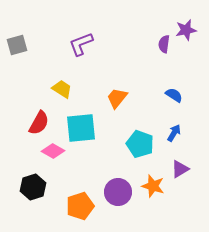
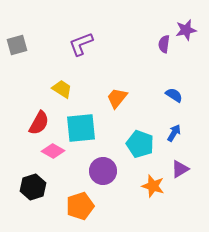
purple circle: moved 15 px left, 21 px up
